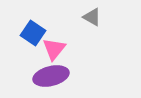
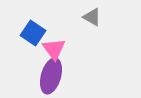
pink triangle: rotated 15 degrees counterclockwise
purple ellipse: rotated 60 degrees counterclockwise
